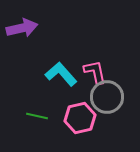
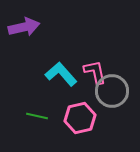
purple arrow: moved 2 px right, 1 px up
gray circle: moved 5 px right, 6 px up
